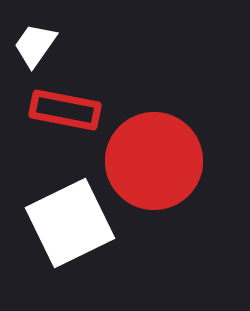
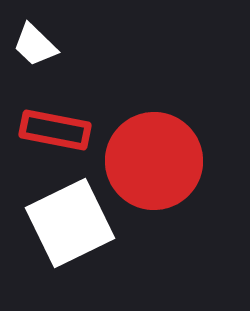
white trapezoid: rotated 81 degrees counterclockwise
red rectangle: moved 10 px left, 20 px down
